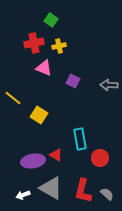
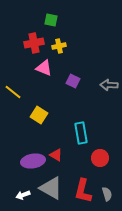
green square: rotated 24 degrees counterclockwise
yellow line: moved 6 px up
cyan rectangle: moved 1 px right, 6 px up
gray semicircle: rotated 32 degrees clockwise
